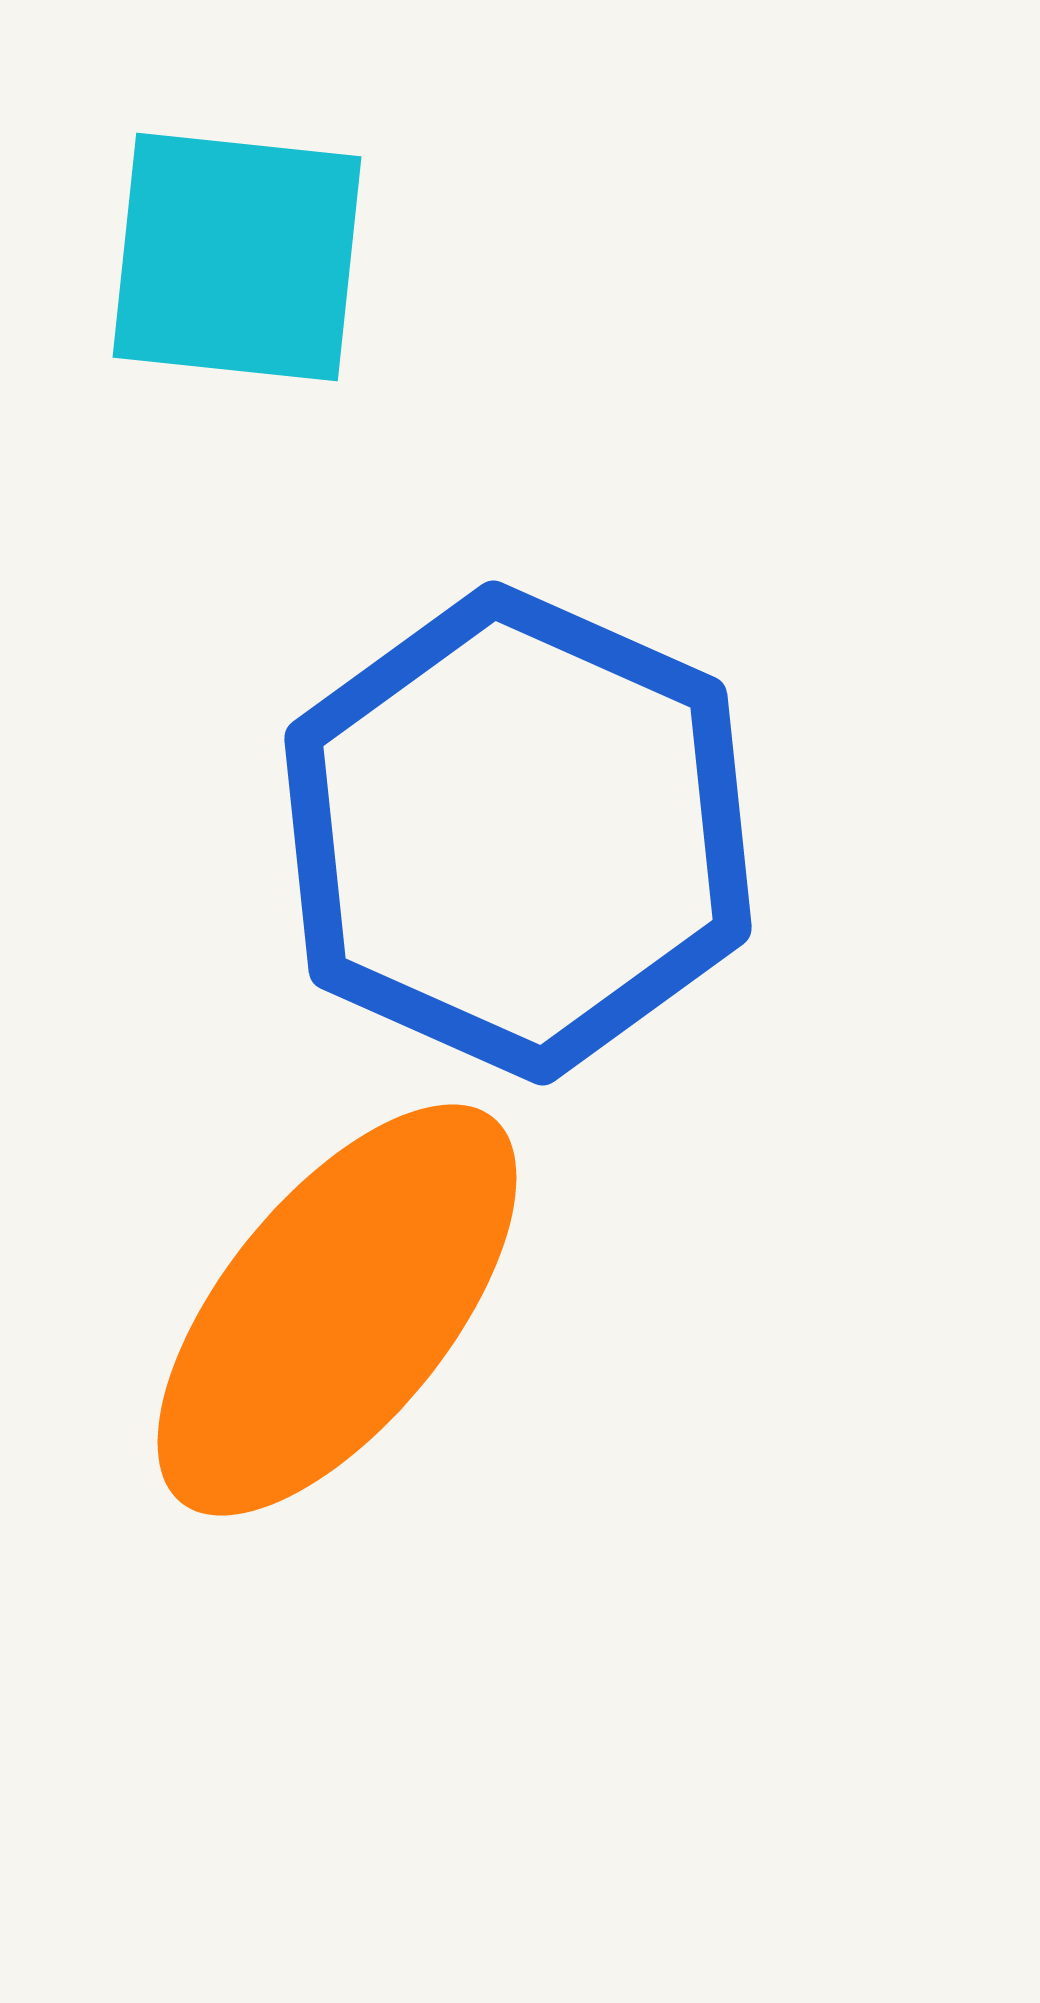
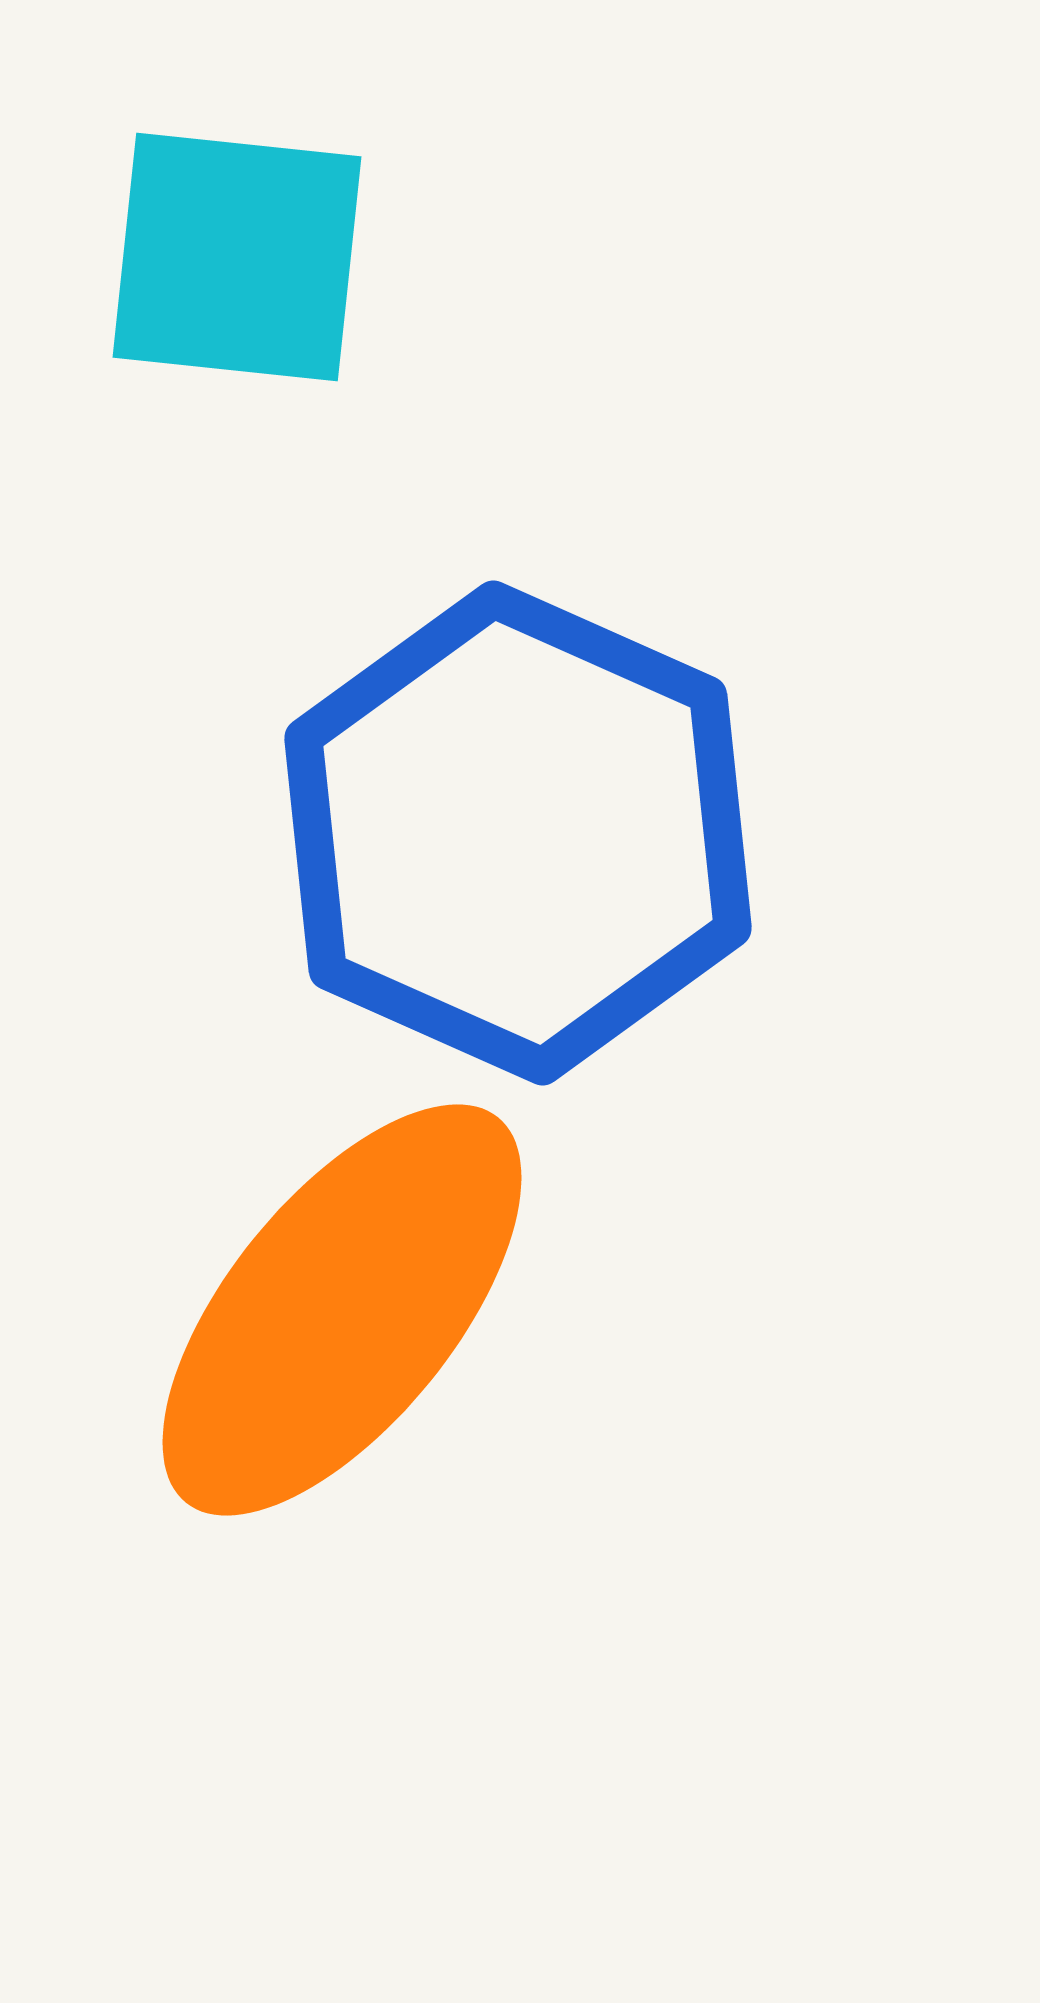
orange ellipse: moved 5 px right
